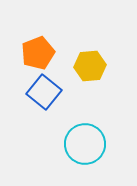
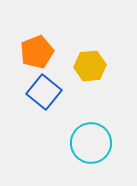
orange pentagon: moved 1 px left, 1 px up
cyan circle: moved 6 px right, 1 px up
